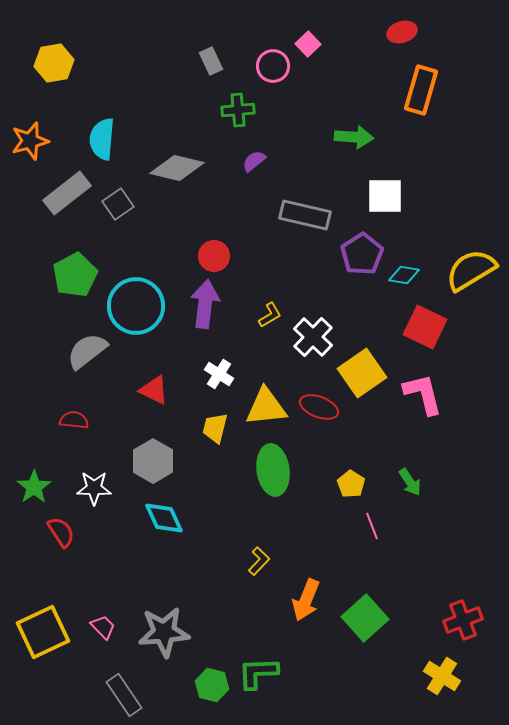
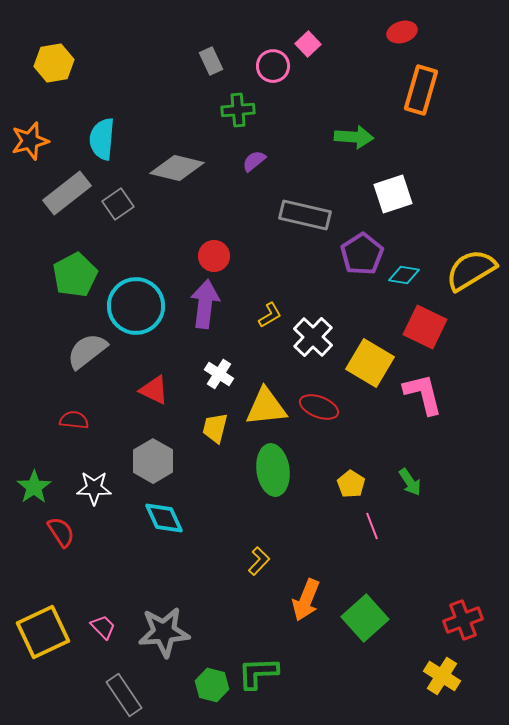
white square at (385, 196): moved 8 px right, 2 px up; rotated 18 degrees counterclockwise
yellow square at (362, 373): moved 8 px right, 10 px up; rotated 24 degrees counterclockwise
